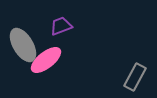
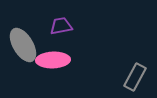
purple trapezoid: rotated 10 degrees clockwise
pink ellipse: moved 7 px right; rotated 36 degrees clockwise
